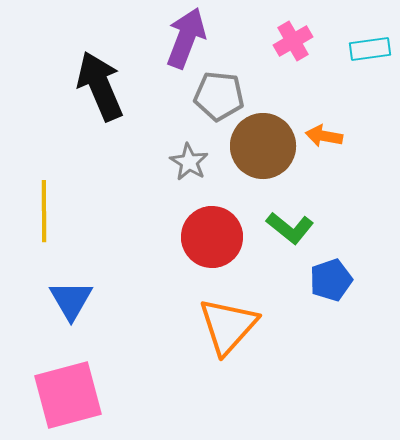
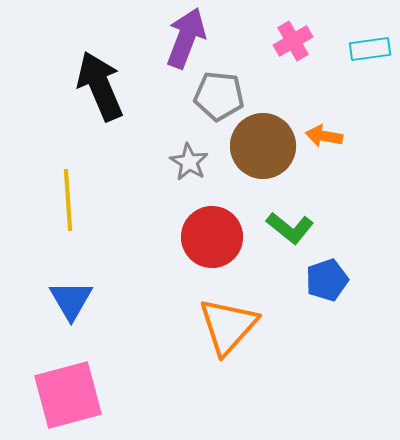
yellow line: moved 24 px right, 11 px up; rotated 4 degrees counterclockwise
blue pentagon: moved 4 px left
